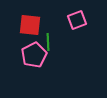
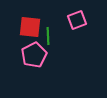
red square: moved 2 px down
green line: moved 6 px up
